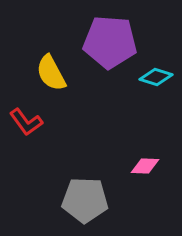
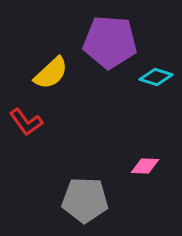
yellow semicircle: rotated 105 degrees counterclockwise
